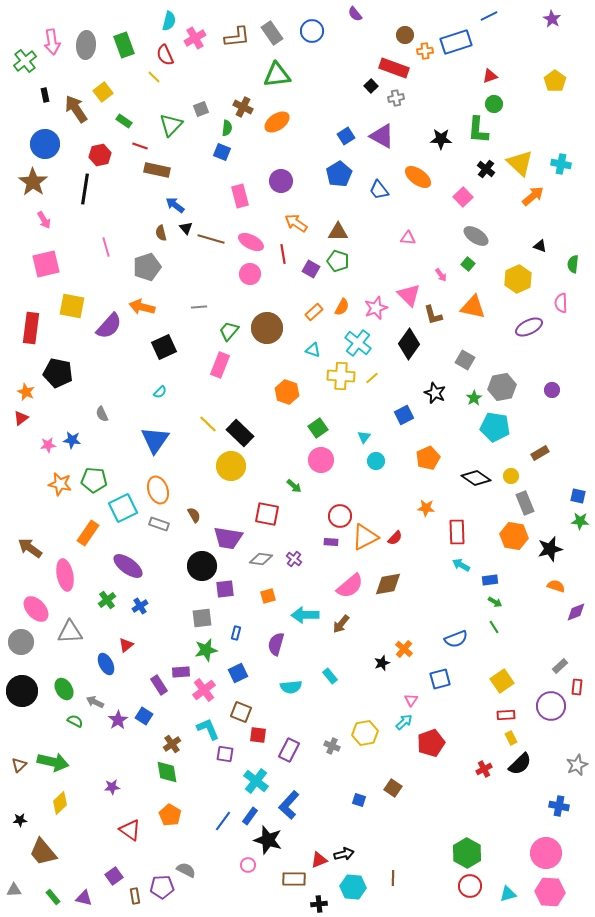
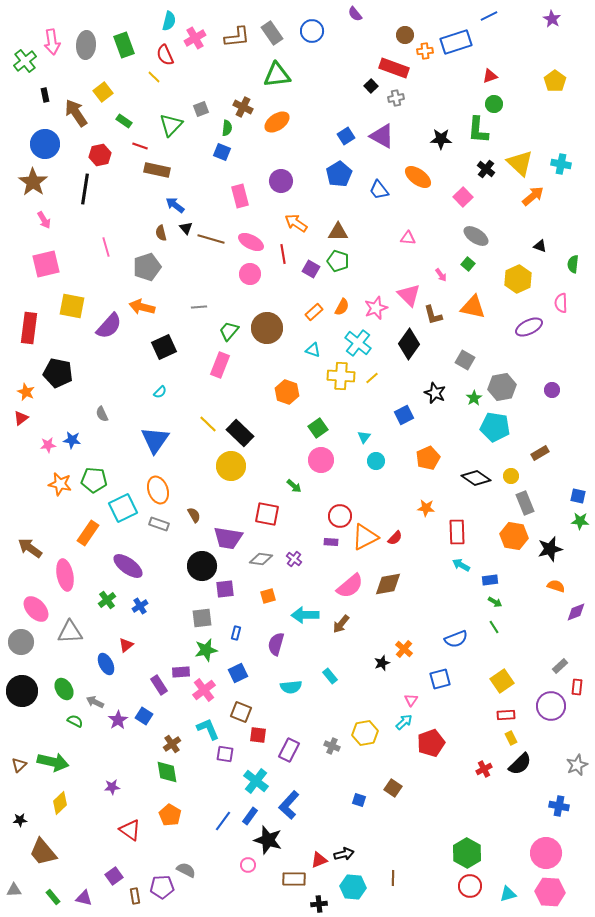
brown arrow at (76, 109): moved 4 px down
red rectangle at (31, 328): moved 2 px left
